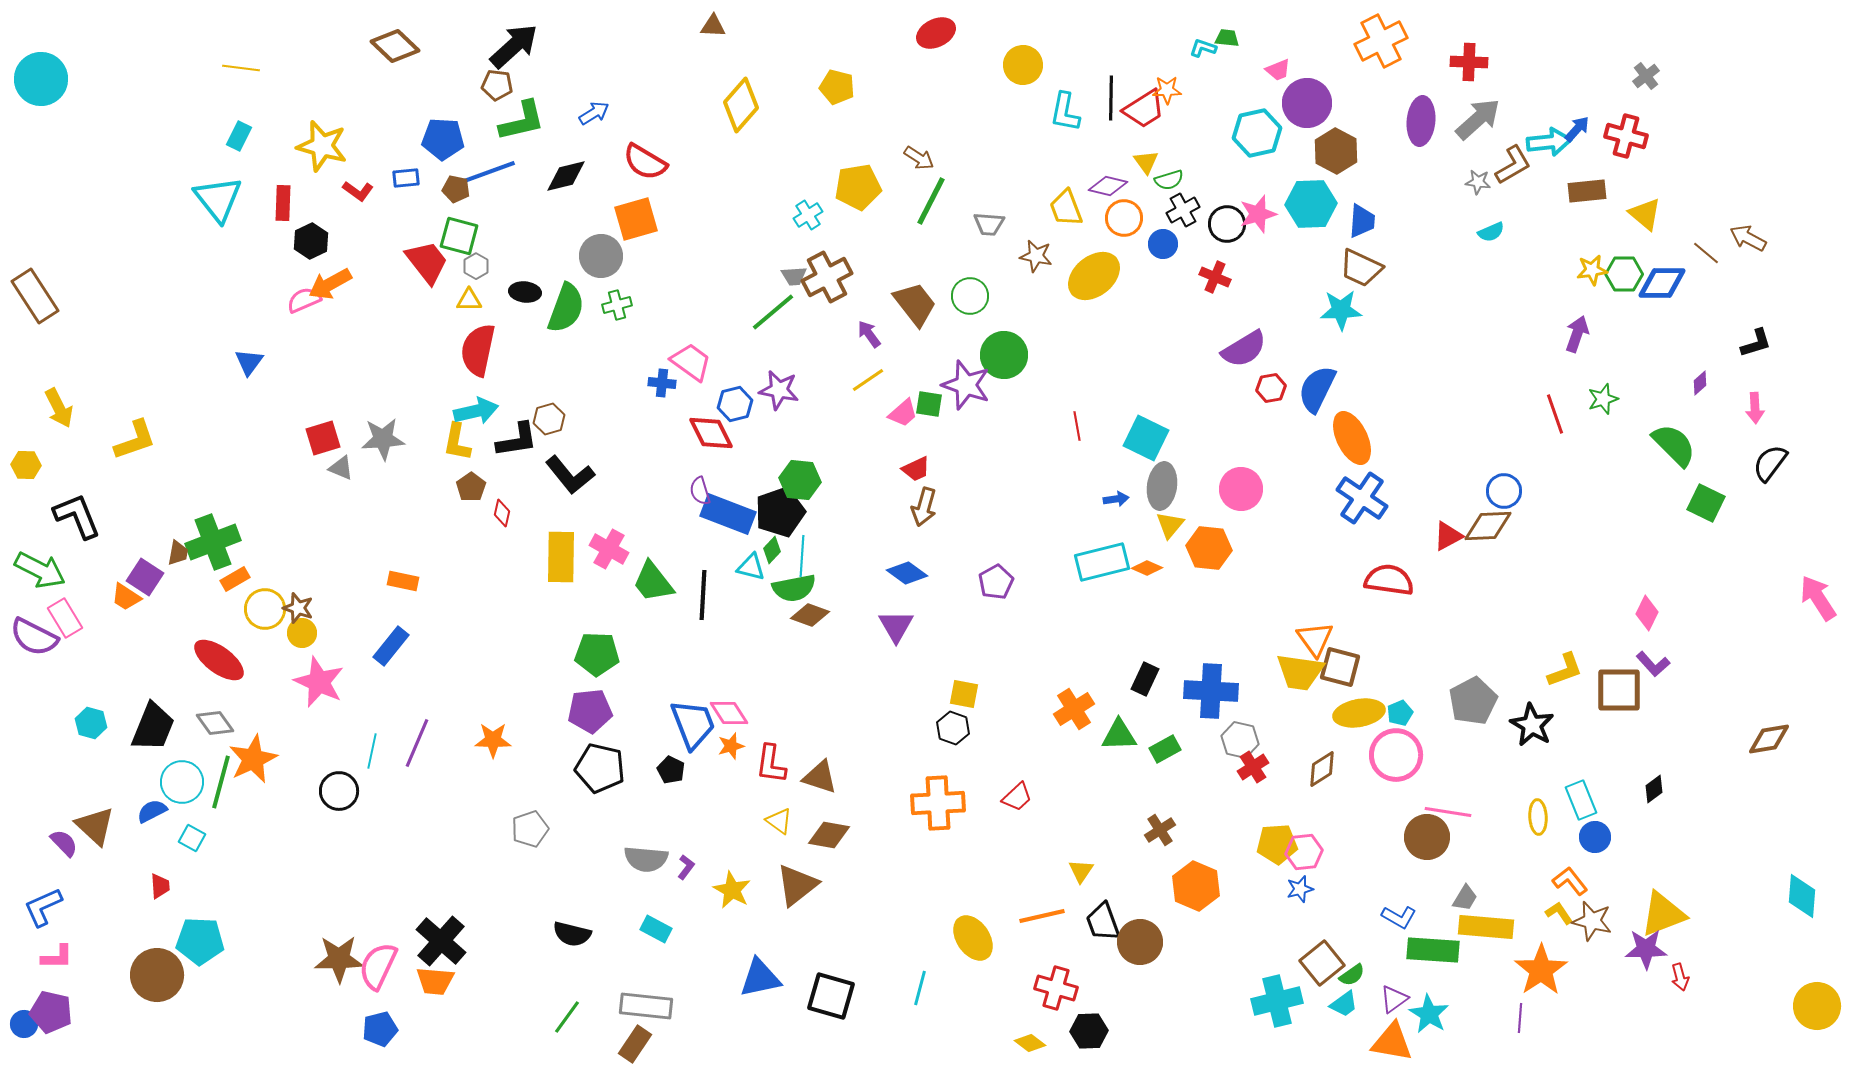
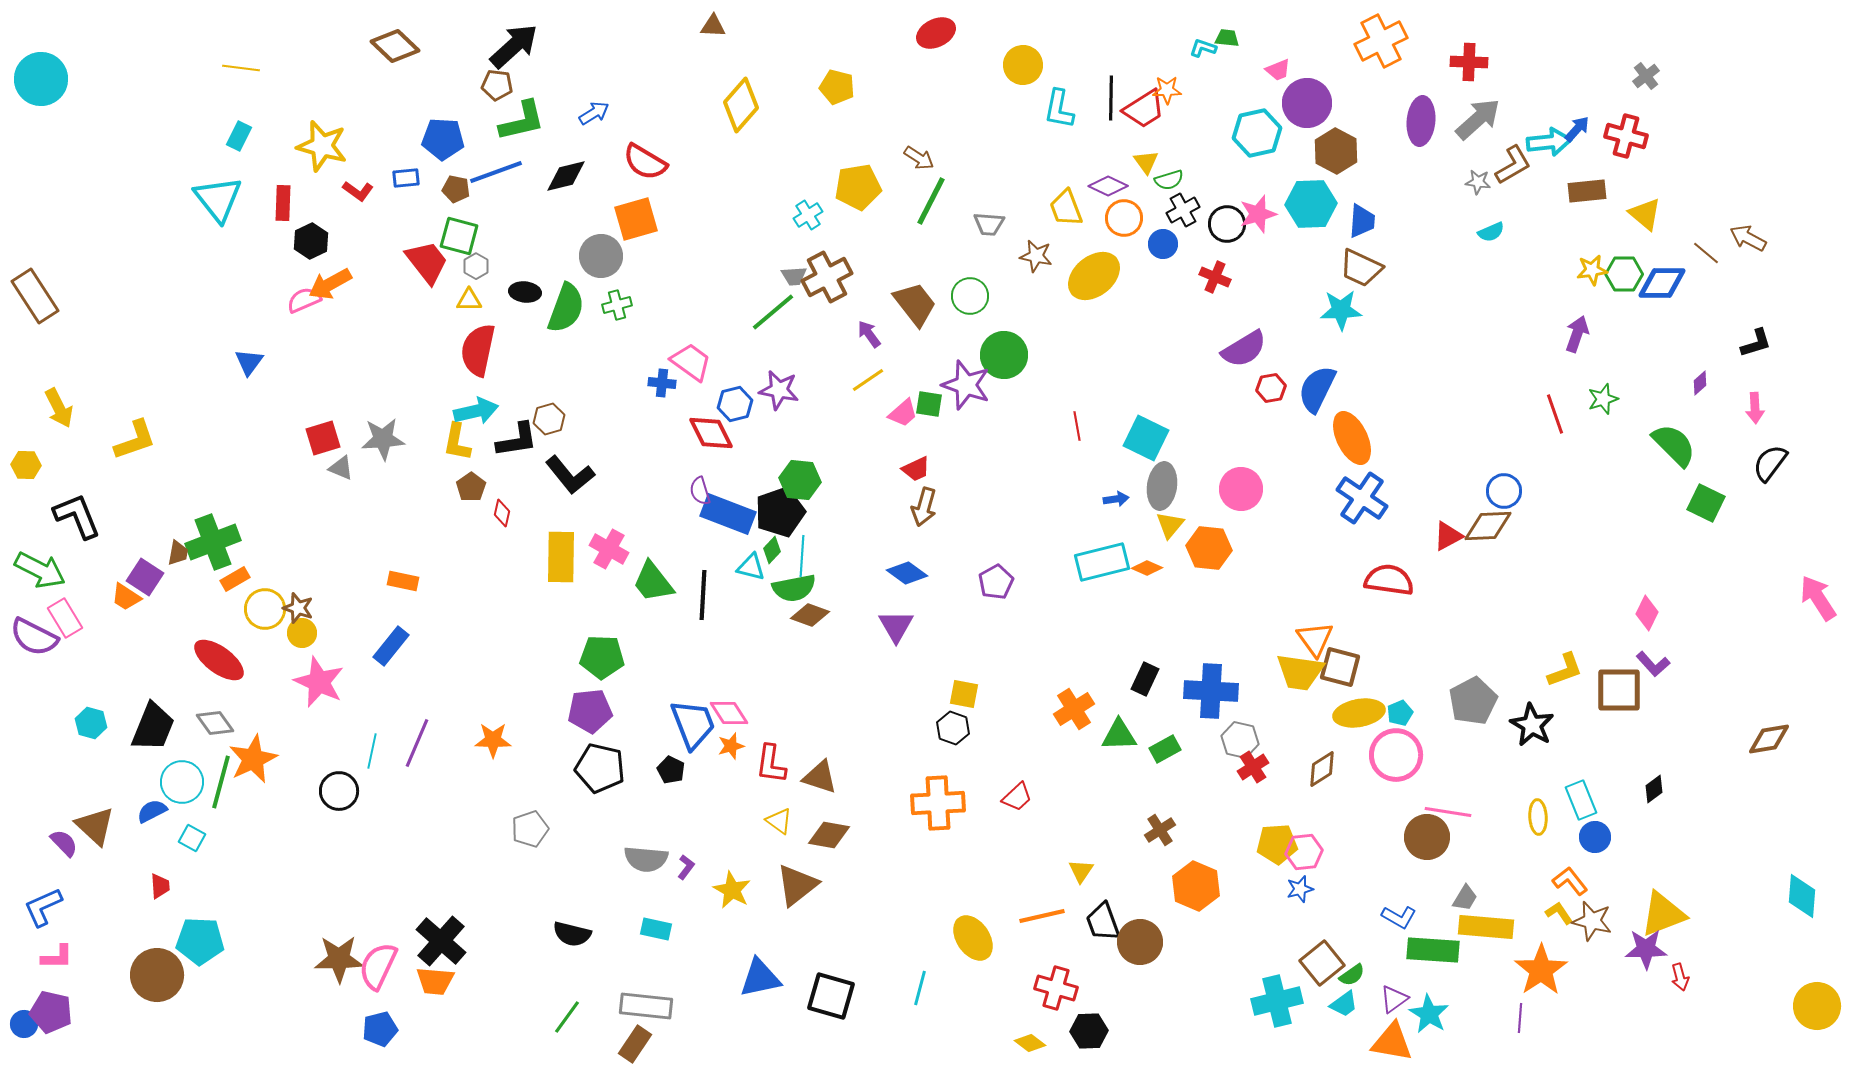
cyan L-shape at (1065, 112): moved 6 px left, 3 px up
blue line at (489, 172): moved 7 px right
purple diamond at (1108, 186): rotated 12 degrees clockwise
green pentagon at (597, 654): moved 5 px right, 3 px down
cyan rectangle at (656, 929): rotated 16 degrees counterclockwise
